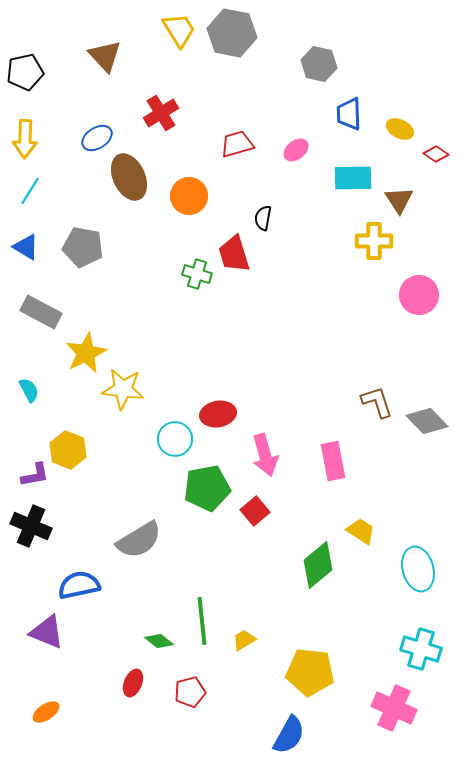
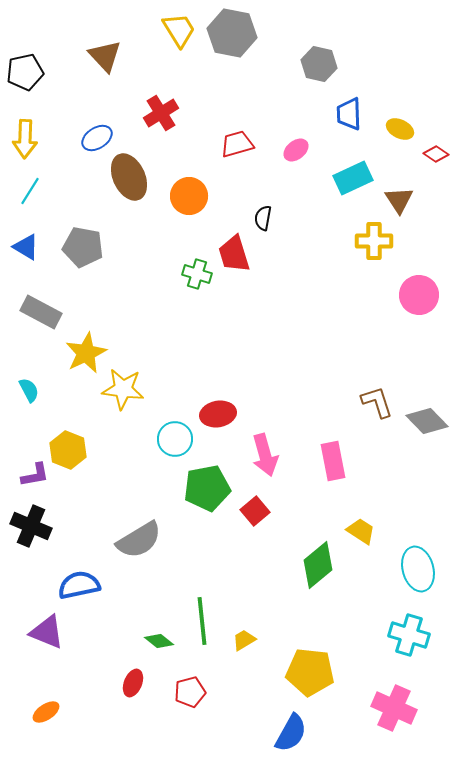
cyan rectangle at (353, 178): rotated 24 degrees counterclockwise
cyan cross at (421, 649): moved 12 px left, 14 px up
blue semicircle at (289, 735): moved 2 px right, 2 px up
